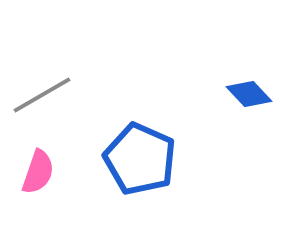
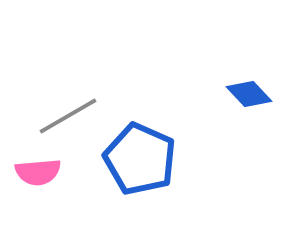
gray line: moved 26 px right, 21 px down
pink semicircle: rotated 66 degrees clockwise
